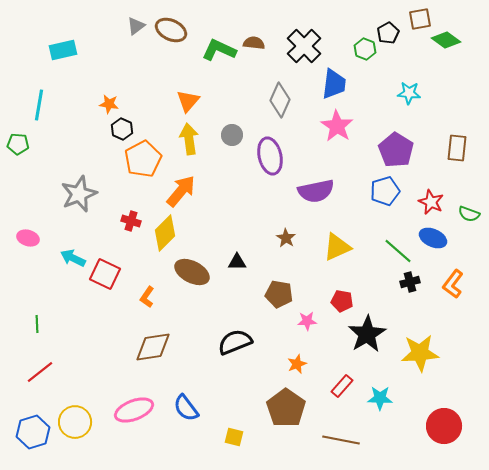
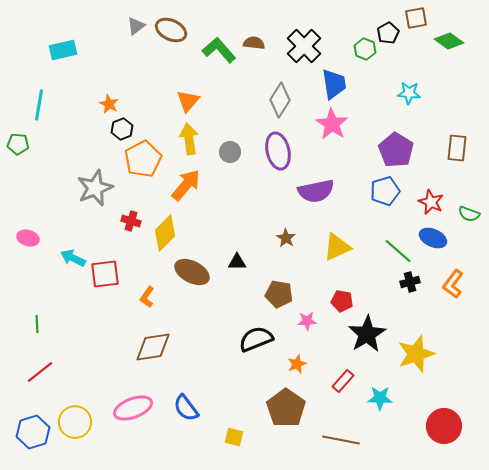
brown square at (420, 19): moved 4 px left, 1 px up
green diamond at (446, 40): moved 3 px right, 1 px down
green L-shape at (219, 50): rotated 24 degrees clockwise
blue trapezoid at (334, 84): rotated 16 degrees counterclockwise
gray diamond at (280, 100): rotated 8 degrees clockwise
orange star at (109, 104): rotated 18 degrees clockwise
pink star at (337, 126): moved 5 px left, 2 px up
black hexagon at (122, 129): rotated 15 degrees clockwise
gray circle at (232, 135): moved 2 px left, 17 px down
purple ellipse at (270, 156): moved 8 px right, 5 px up
orange arrow at (181, 191): moved 5 px right, 6 px up
gray star at (79, 194): moved 16 px right, 6 px up
red square at (105, 274): rotated 32 degrees counterclockwise
black semicircle at (235, 342): moved 21 px right, 3 px up
yellow star at (420, 353): moved 4 px left, 1 px down; rotated 15 degrees counterclockwise
red rectangle at (342, 386): moved 1 px right, 5 px up
pink ellipse at (134, 410): moved 1 px left, 2 px up
